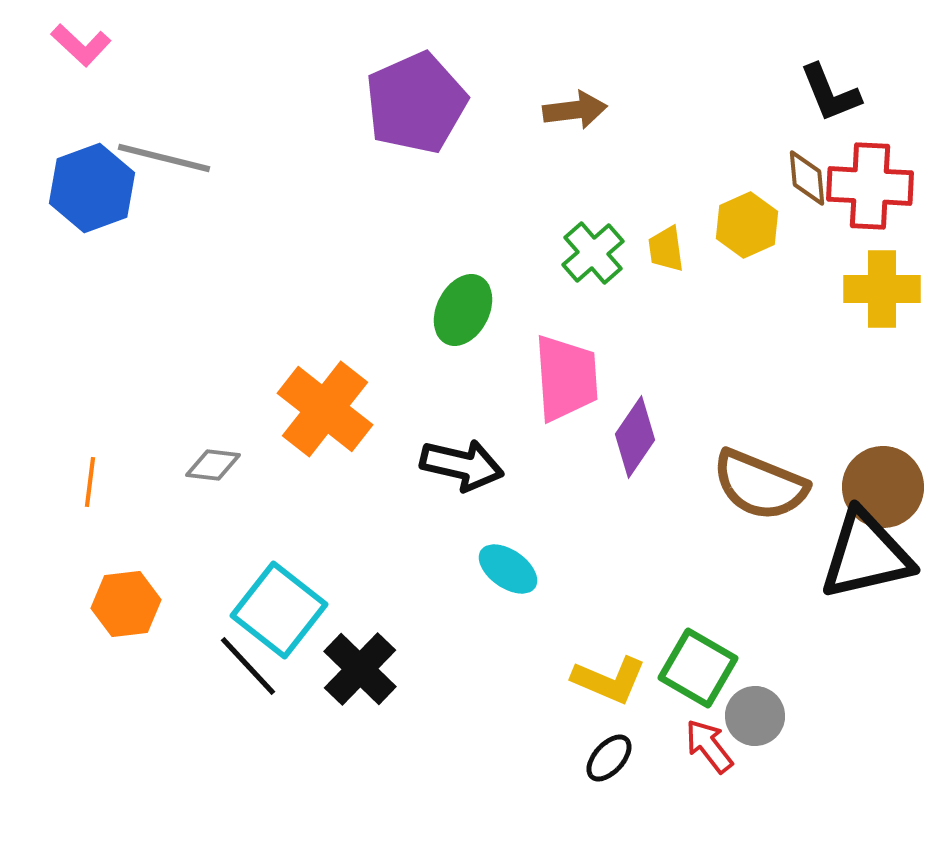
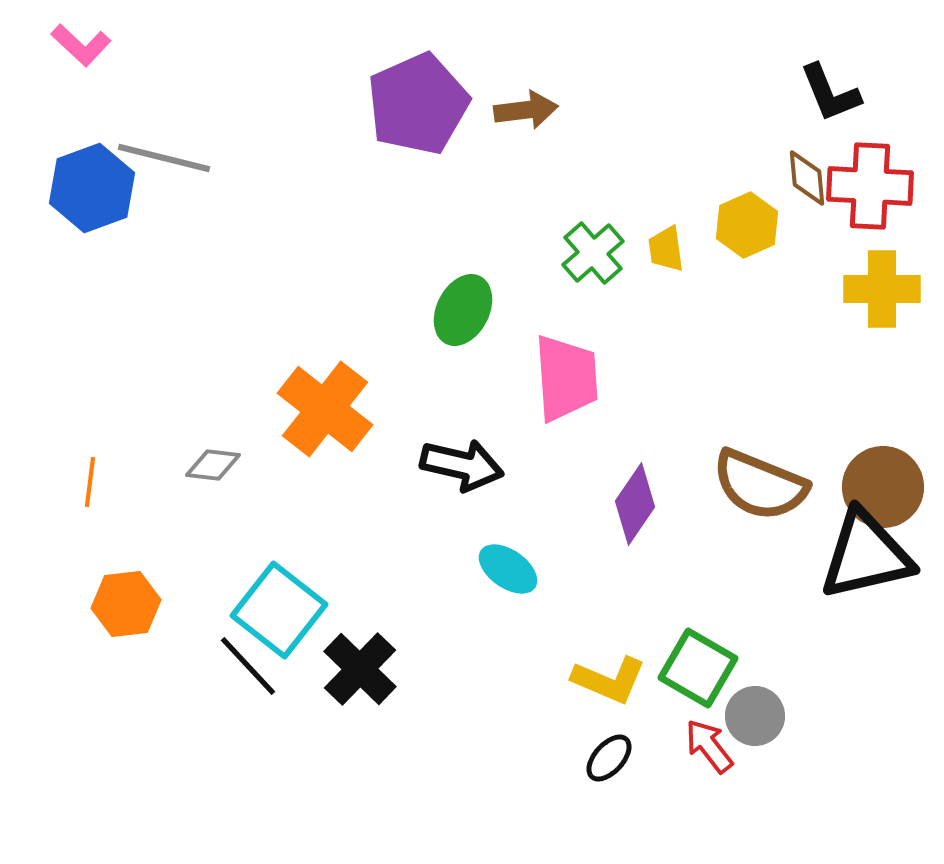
purple pentagon: moved 2 px right, 1 px down
brown arrow: moved 49 px left
purple diamond: moved 67 px down
